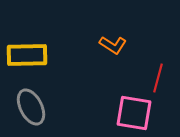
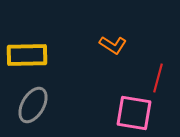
gray ellipse: moved 2 px right, 2 px up; rotated 57 degrees clockwise
